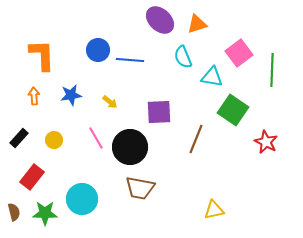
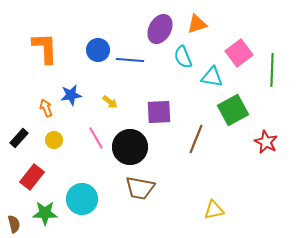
purple ellipse: moved 9 px down; rotated 76 degrees clockwise
orange L-shape: moved 3 px right, 7 px up
orange arrow: moved 12 px right, 12 px down; rotated 18 degrees counterclockwise
green square: rotated 28 degrees clockwise
brown semicircle: moved 12 px down
